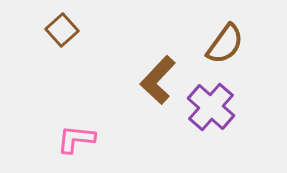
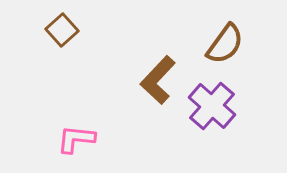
purple cross: moved 1 px right, 1 px up
